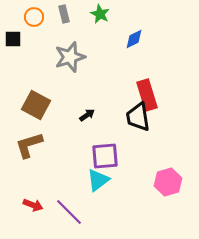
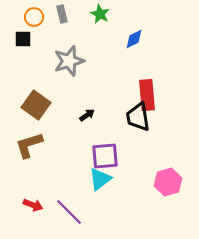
gray rectangle: moved 2 px left
black square: moved 10 px right
gray star: moved 1 px left, 4 px down
red rectangle: rotated 12 degrees clockwise
brown square: rotated 8 degrees clockwise
cyan triangle: moved 2 px right, 1 px up
